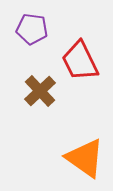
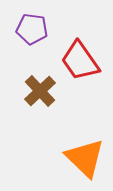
red trapezoid: rotated 9 degrees counterclockwise
orange triangle: rotated 9 degrees clockwise
